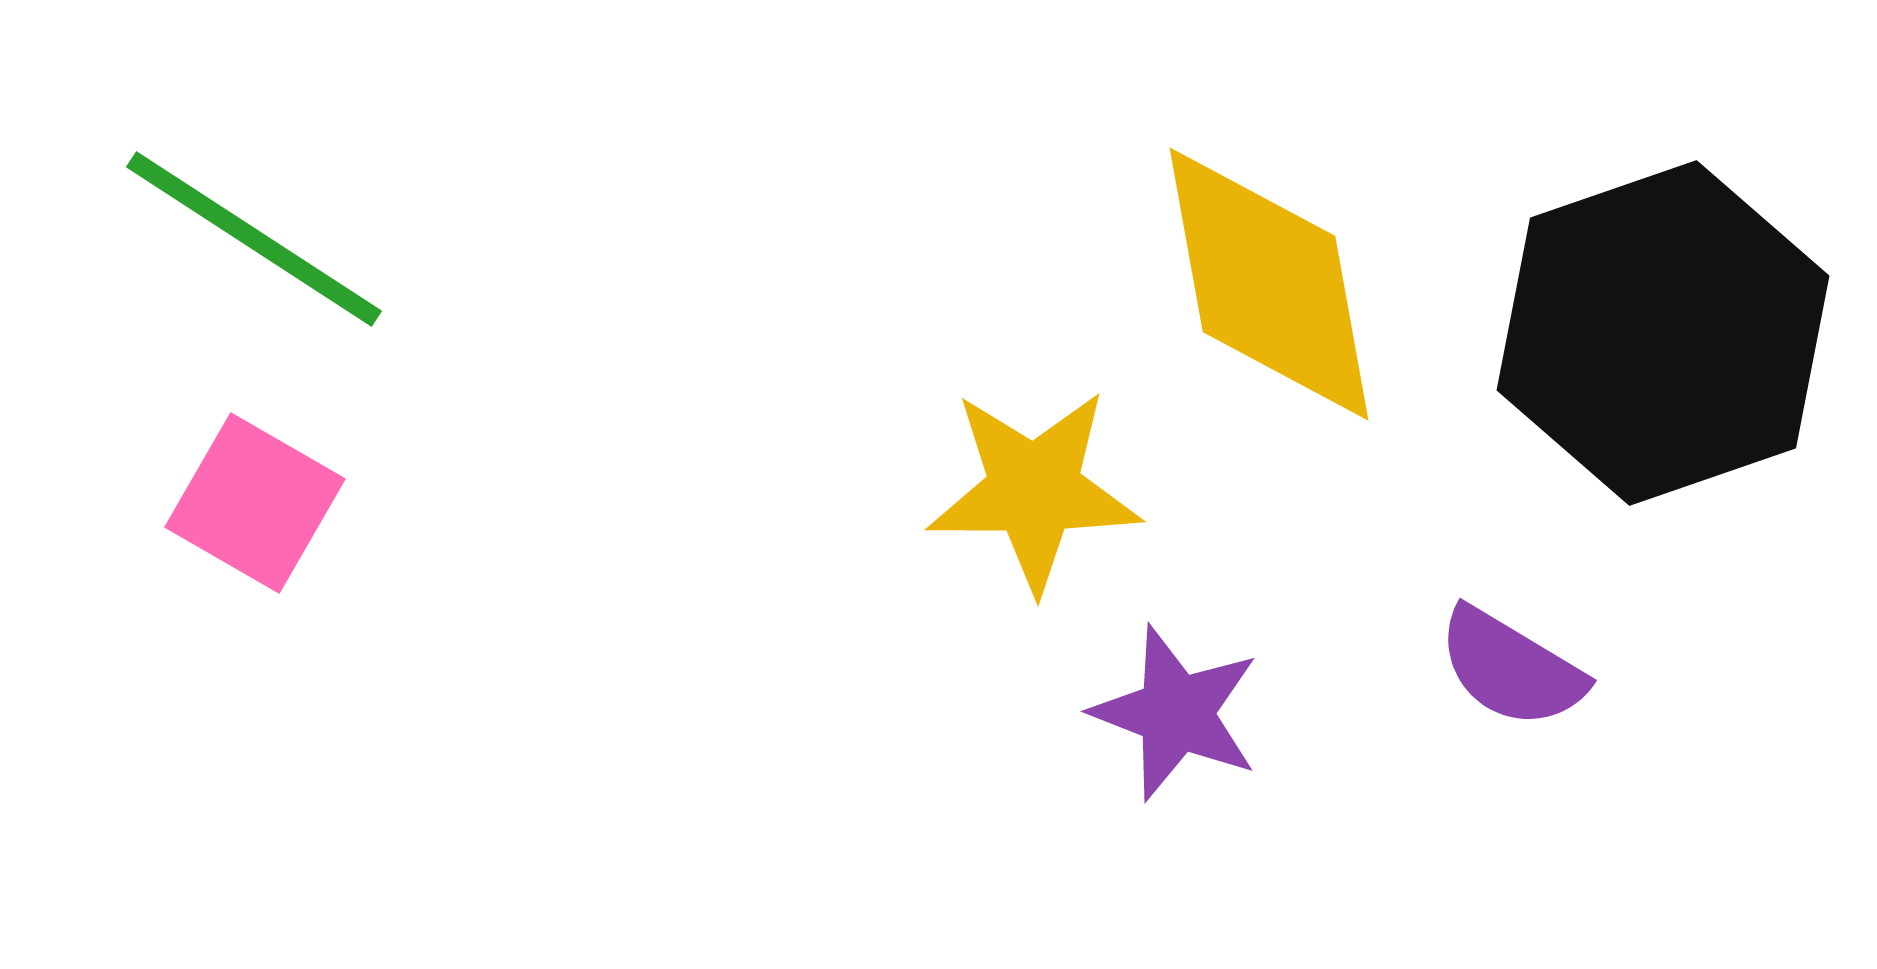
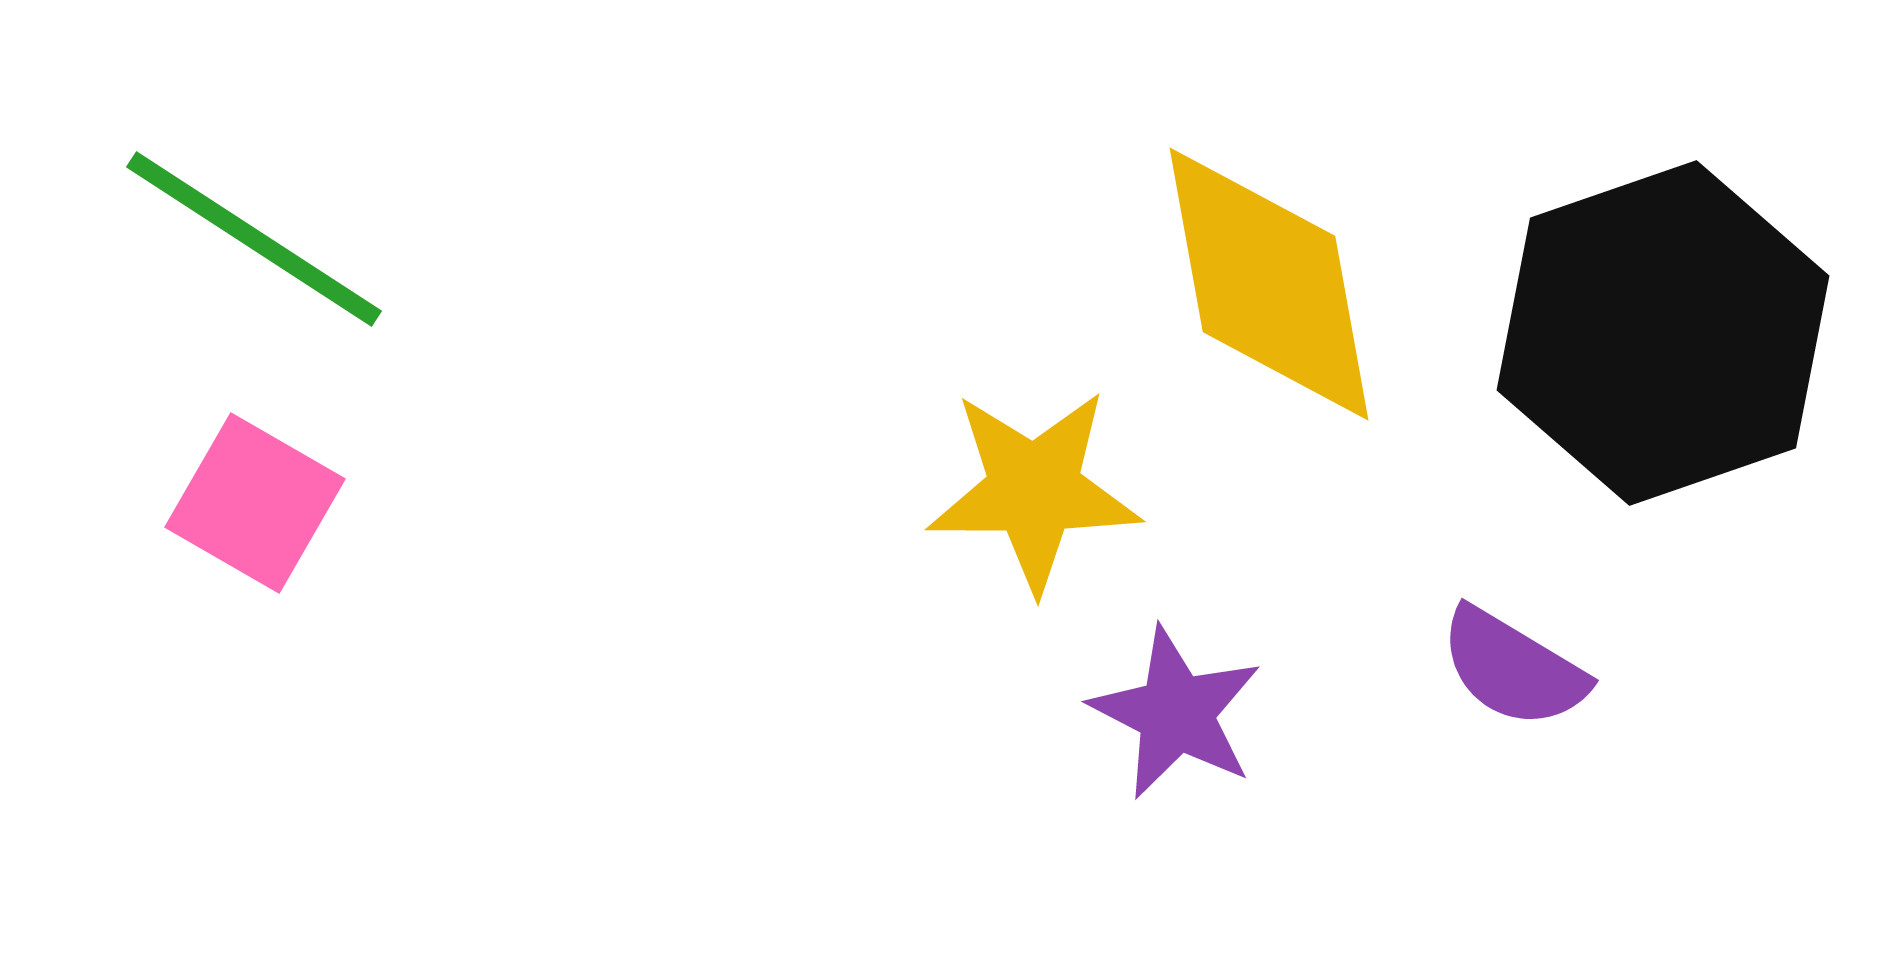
purple semicircle: moved 2 px right
purple star: rotated 6 degrees clockwise
